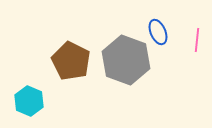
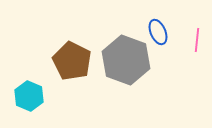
brown pentagon: moved 1 px right
cyan hexagon: moved 5 px up
